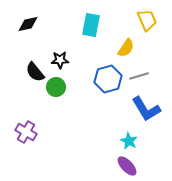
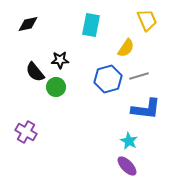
blue L-shape: rotated 52 degrees counterclockwise
